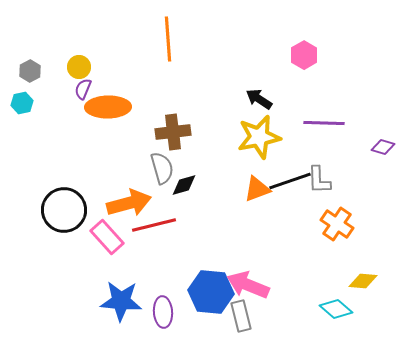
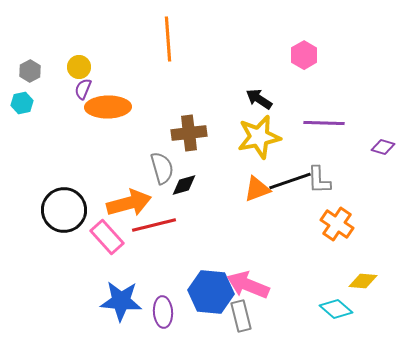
brown cross: moved 16 px right, 1 px down
